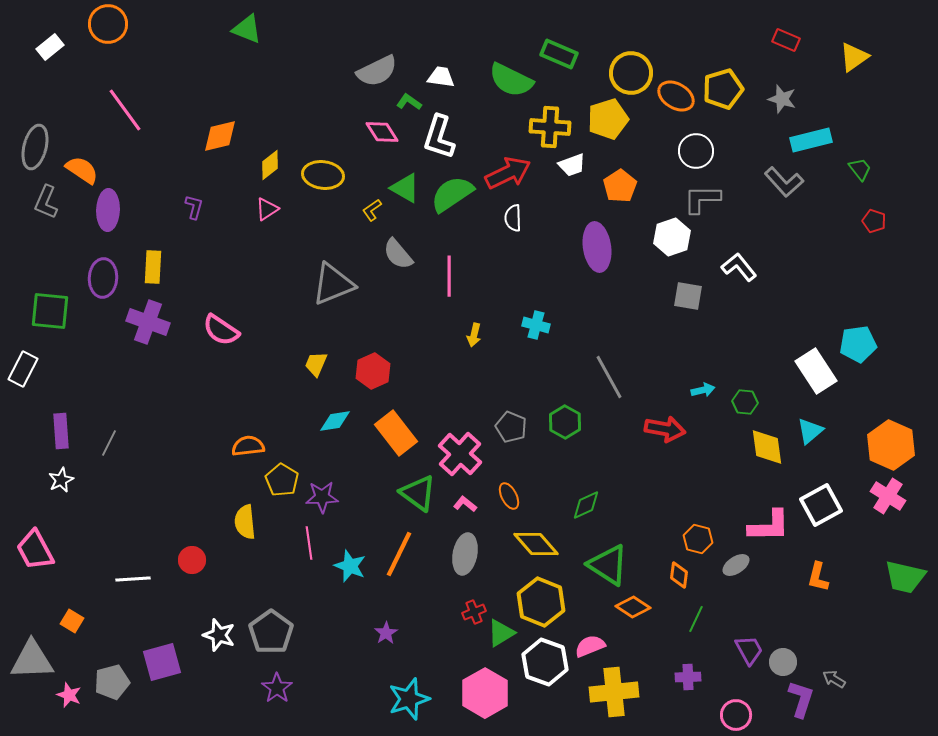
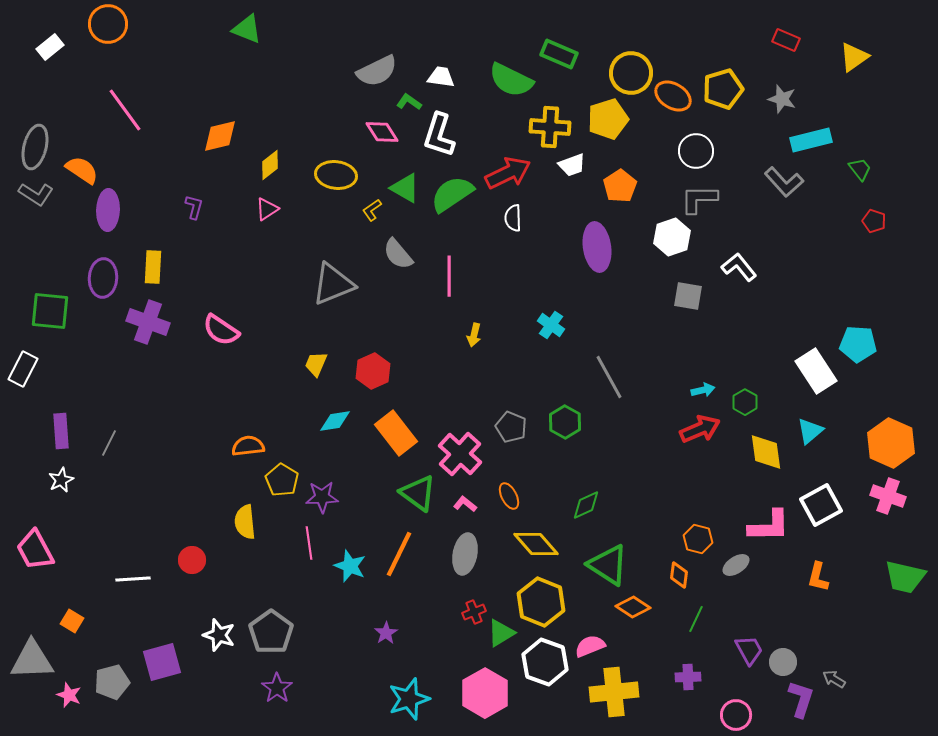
orange ellipse at (676, 96): moved 3 px left
white L-shape at (439, 137): moved 2 px up
yellow ellipse at (323, 175): moved 13 px right
gray L-shape at (702, 199): moved 3 px left
gray L-shape at (46, 202): moved 10 px left, 8 px up; rotated 80 degrees counterclockwise
cyan cross at (536, 325): moved 15 px right; rotated 20 degrees clockwise
cyan pentagon at (858, 344): rotated 12 degrees clockwise
green hexagon at (745, 402): rotated 25 degrees clockwise
red arrow at (665, 429): moved 35 px right; rotated 33 degrees counterclockwise
orange hexagon at (891, 445): moved 2 px up
yellow diamond at (767, 447): moved 1 px left, 5 px down
pink cross at (888, 496): rotated 12 degrees counterclockwise
